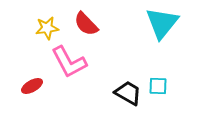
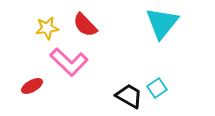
red semicircle: moved 1 px left, 1 px down
pink L-shape: rotated 18 degrees counterclockwise
cyan square: moved 1 px left, 2 px down; rotated 36 degrees counterclockwise
black trapezoid: moved 1 px right, 3 px down
